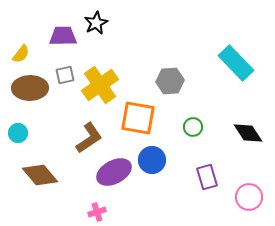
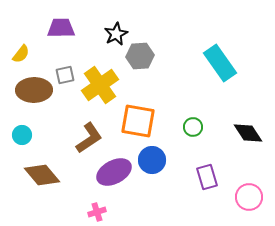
black star: moved 20 px right, 11 px down
purple trapezoid: moved 2 px left, 8 px up
cyan rectangle: moved 16 px left; rotated 9 degrees clockwise
gray hexagon: moved 30 px left, 25 px up
brown ellipse: moved 4 px right, 2 px down
orange square: moved 3 px down
cyan circle: moved 4 px right, 2 px down
brown diamond: moved 2 px right
